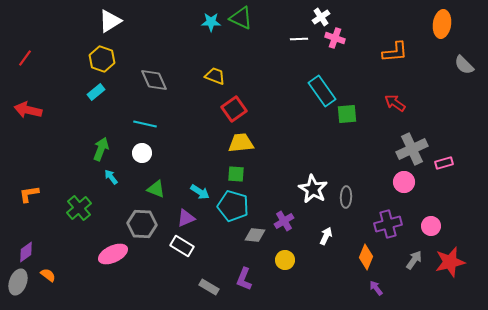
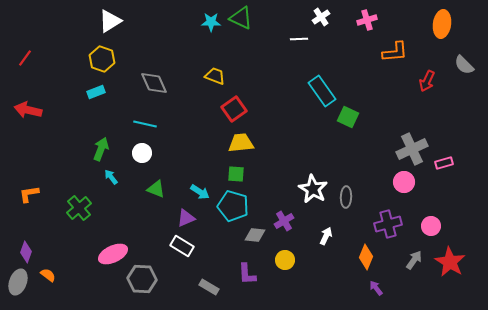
pink cross at (335, 38): moved 32 px right, 18 px up; rotated 36 degrees counterclockwise
gray diamond at (154, 80): moved 3 px down
cyan rectangle at (96, 92): rotated 18 degrees clockwise
red arrow at (395, 103): moved 32 px right, 22 px up; rotated 100 degrees counterclockwise
green square at (347, 114): moved 1 px right, 3 px down; rotated 30 degrees clockwise
gray hexagon at (142, 224): moved 55 px down
purple diamond at (26, 252): rotated 35 degrees counterclockwise
red star at (450, 262): rotated 28 degrees counterclockwise
purple L-shape at (244, 279): moved 3 px right, 5 px up; rotated 25 degrees counterclockwise
